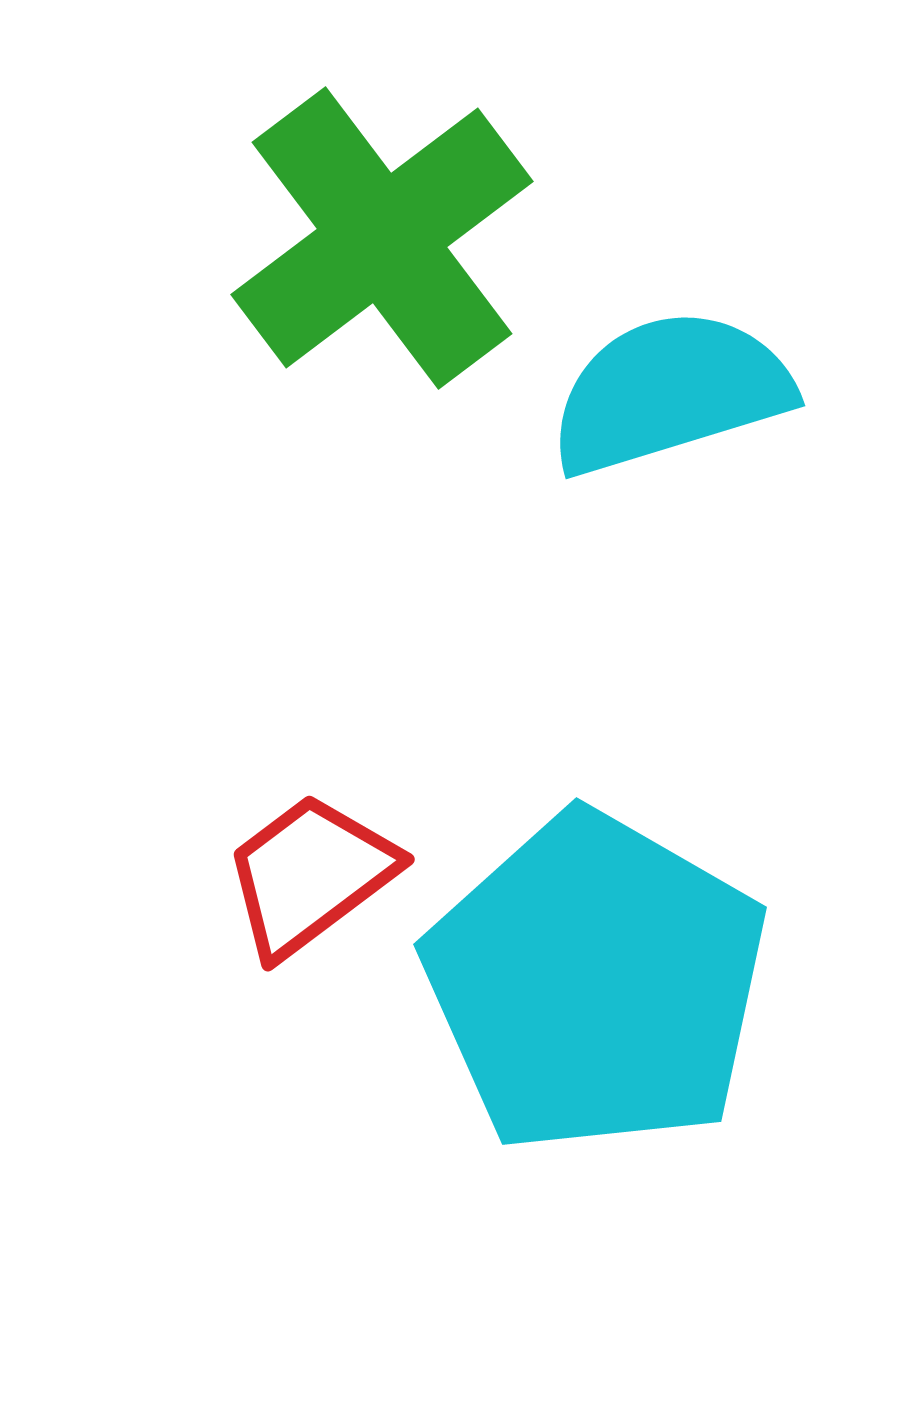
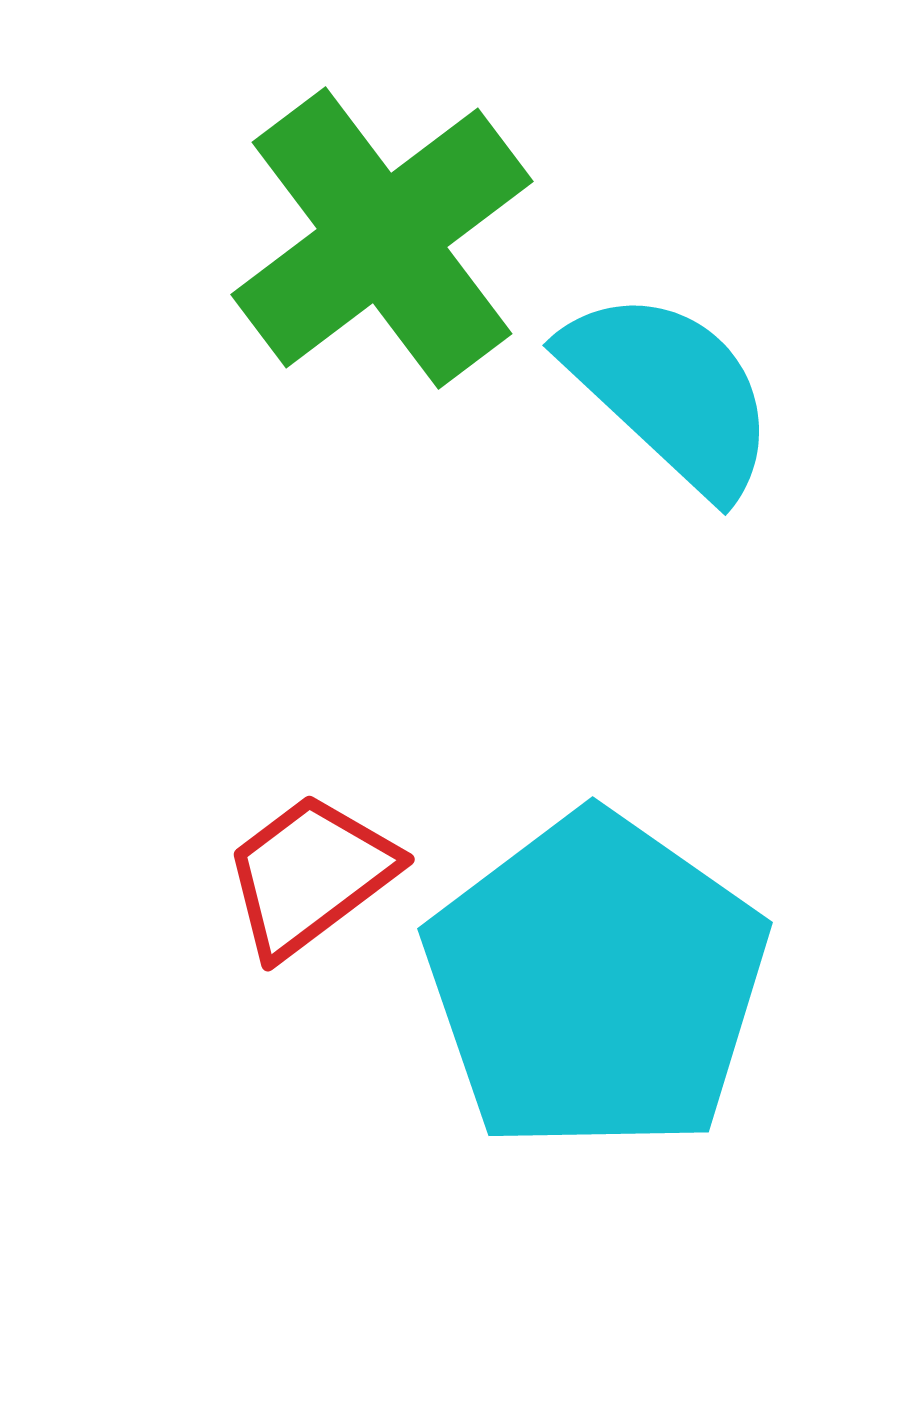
cyan semicircle: rotated 60 degrees clockwise
cyan pentagon: rotated 5 degrees clockwise
